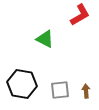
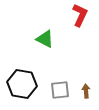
red L-shape: rotated 35 degrees counterclockwise
